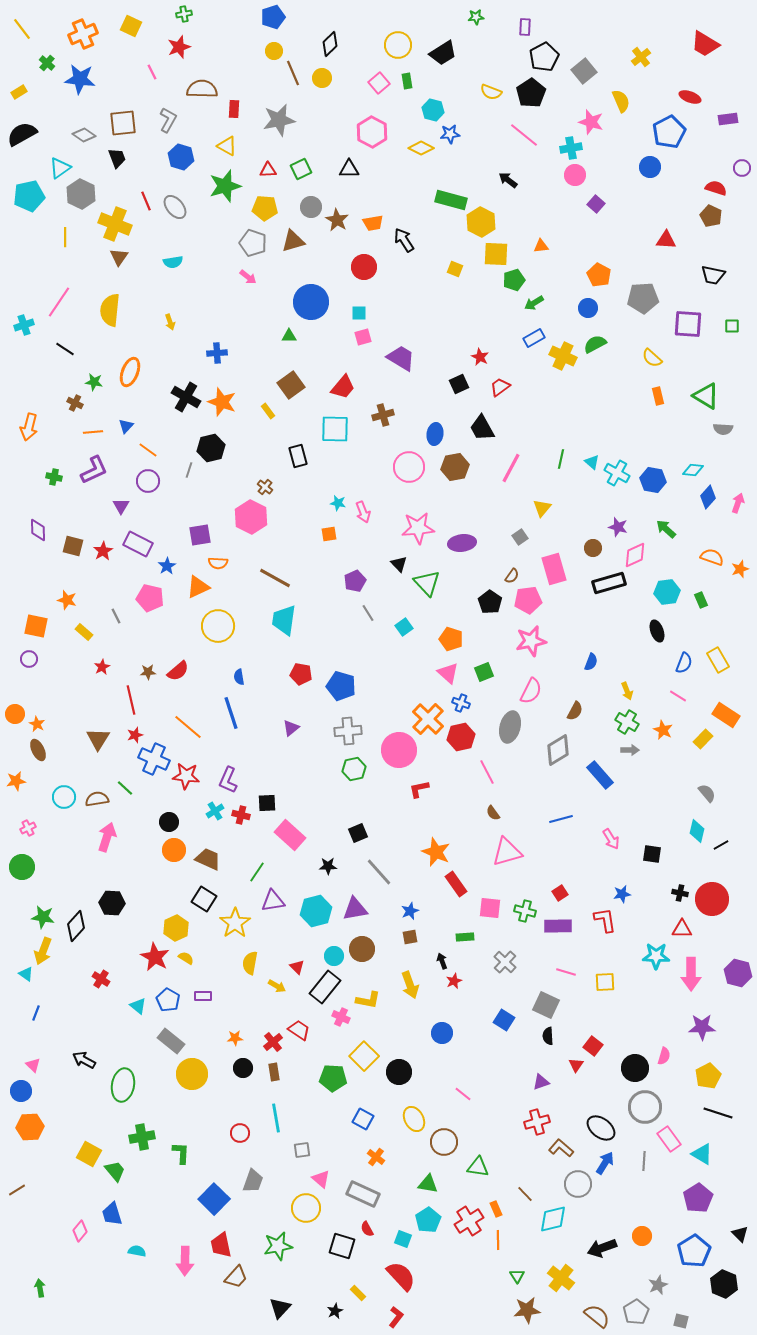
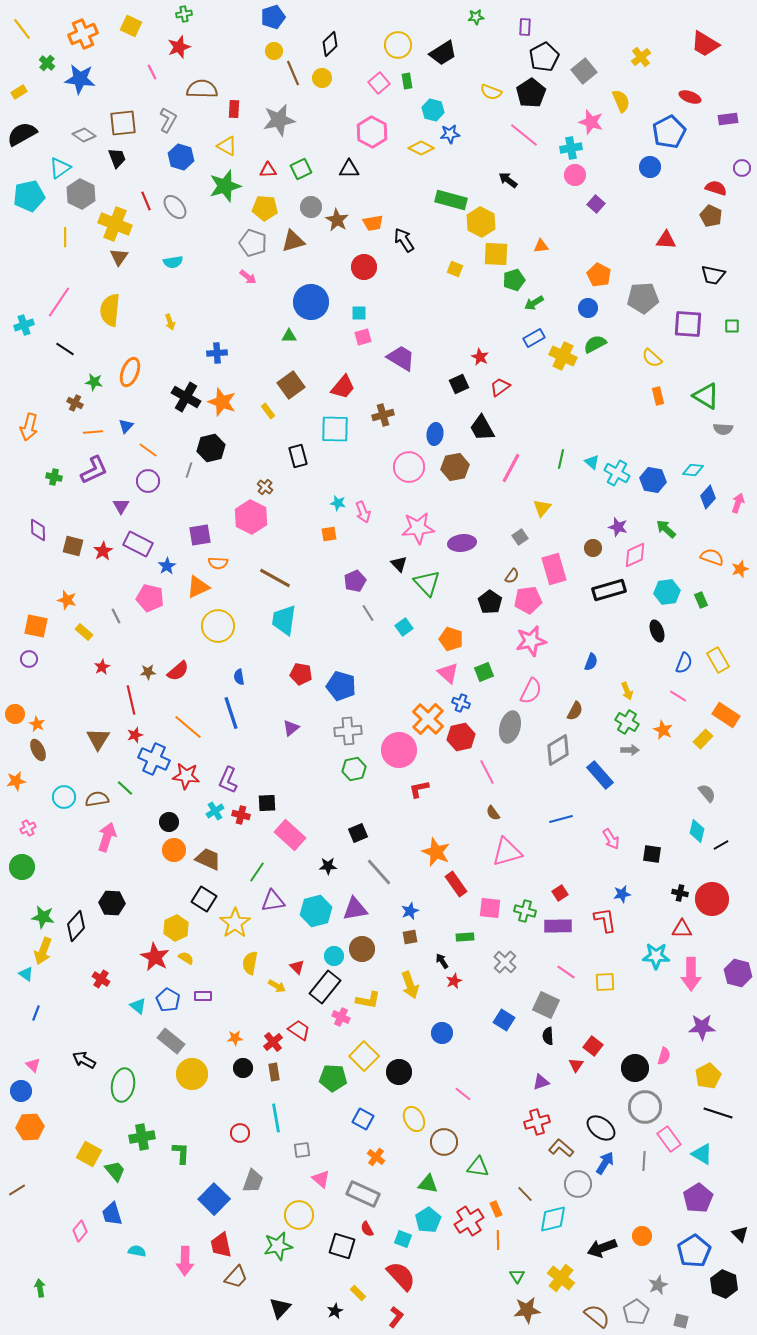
black rectangle at (609, 583): moved 7 px down
black arrow at (442, 961): rotated 14 degrees counterclockwise
pink line at (566, 972): rotated 18 degrees clockwise
yellow circle at (306, 1208): moved 7 px left, 7 px down
